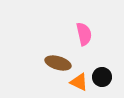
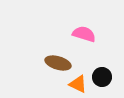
pink semicircle: rotated 60 degrees counterclockwise
orange triangle: moved 1 px left, 2 px down
